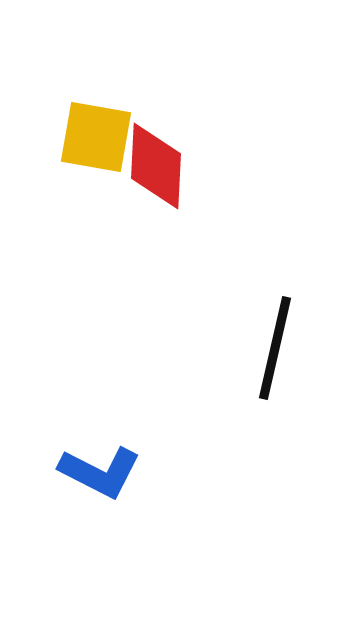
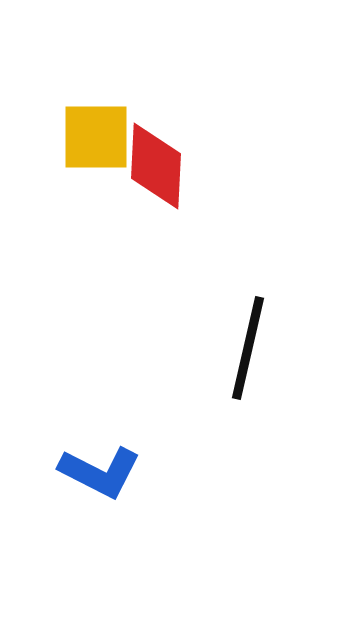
yellow square: rotated 10 degrees counterclockwise
black line: moved 27 px left
